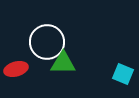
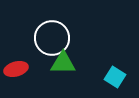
white circle: moved 5 px right, 4 px up
cyan square: moved 8 px left, 3 px down; rotated 10 degrees clockwise
